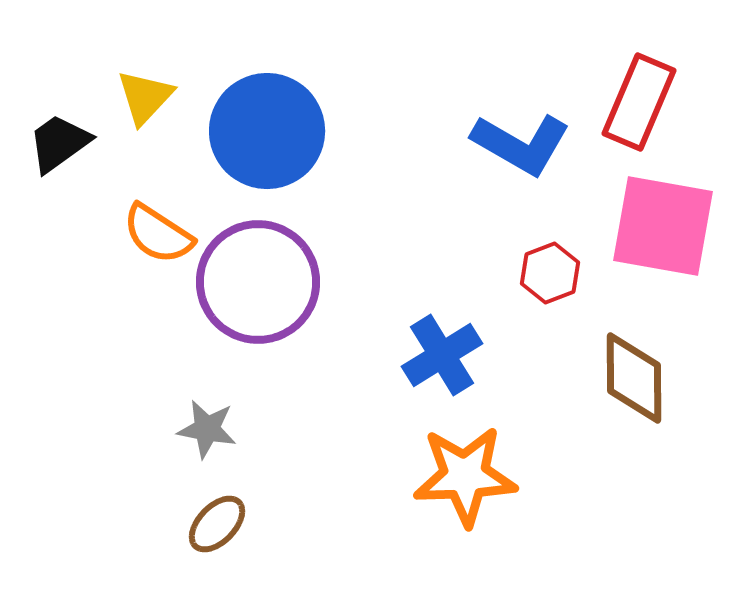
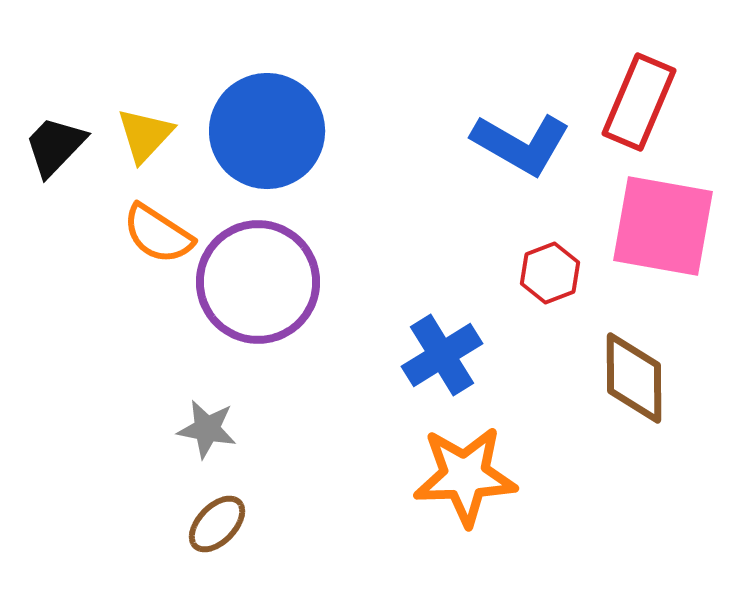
yellow triangle: moved 38 px down
black trapezoid: moved 4 px left, 3 px down; rotated 10 degrees counterclockwise
